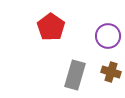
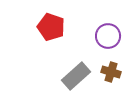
red pentagon: rotated 16 degrees counterclockwise
gray rectangle: moved 1 px right, 1 px down; rotated 32 degrees clockwise
